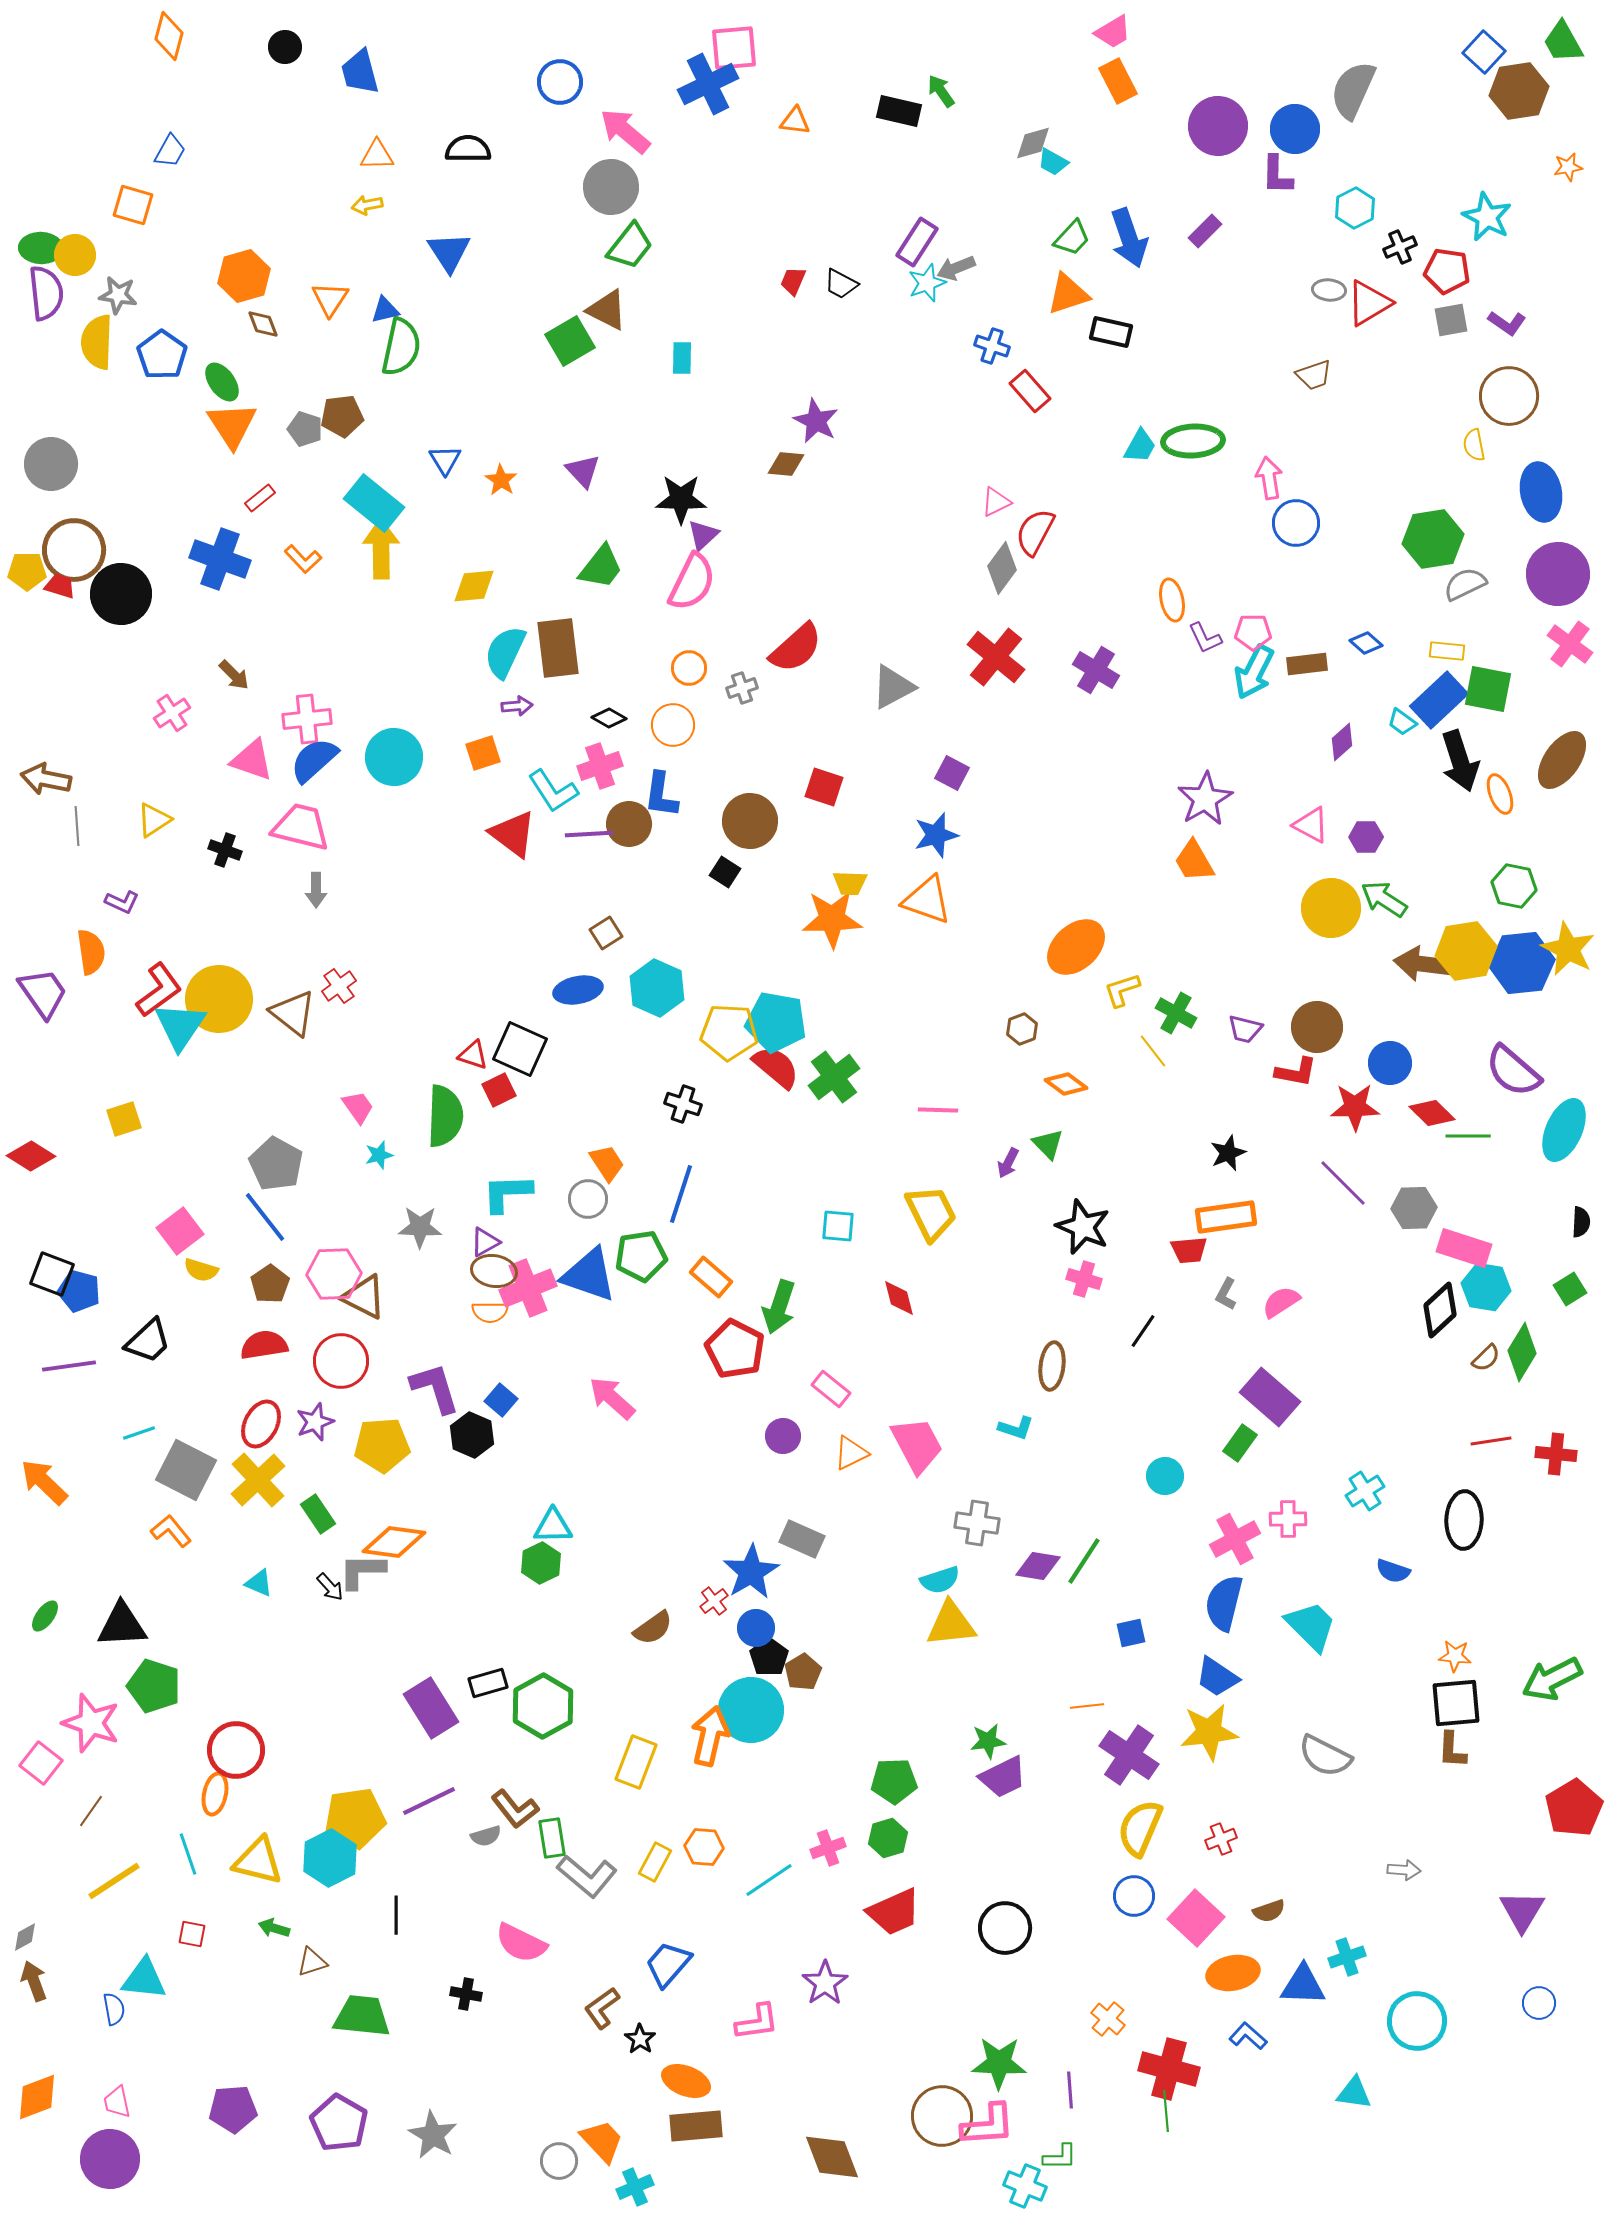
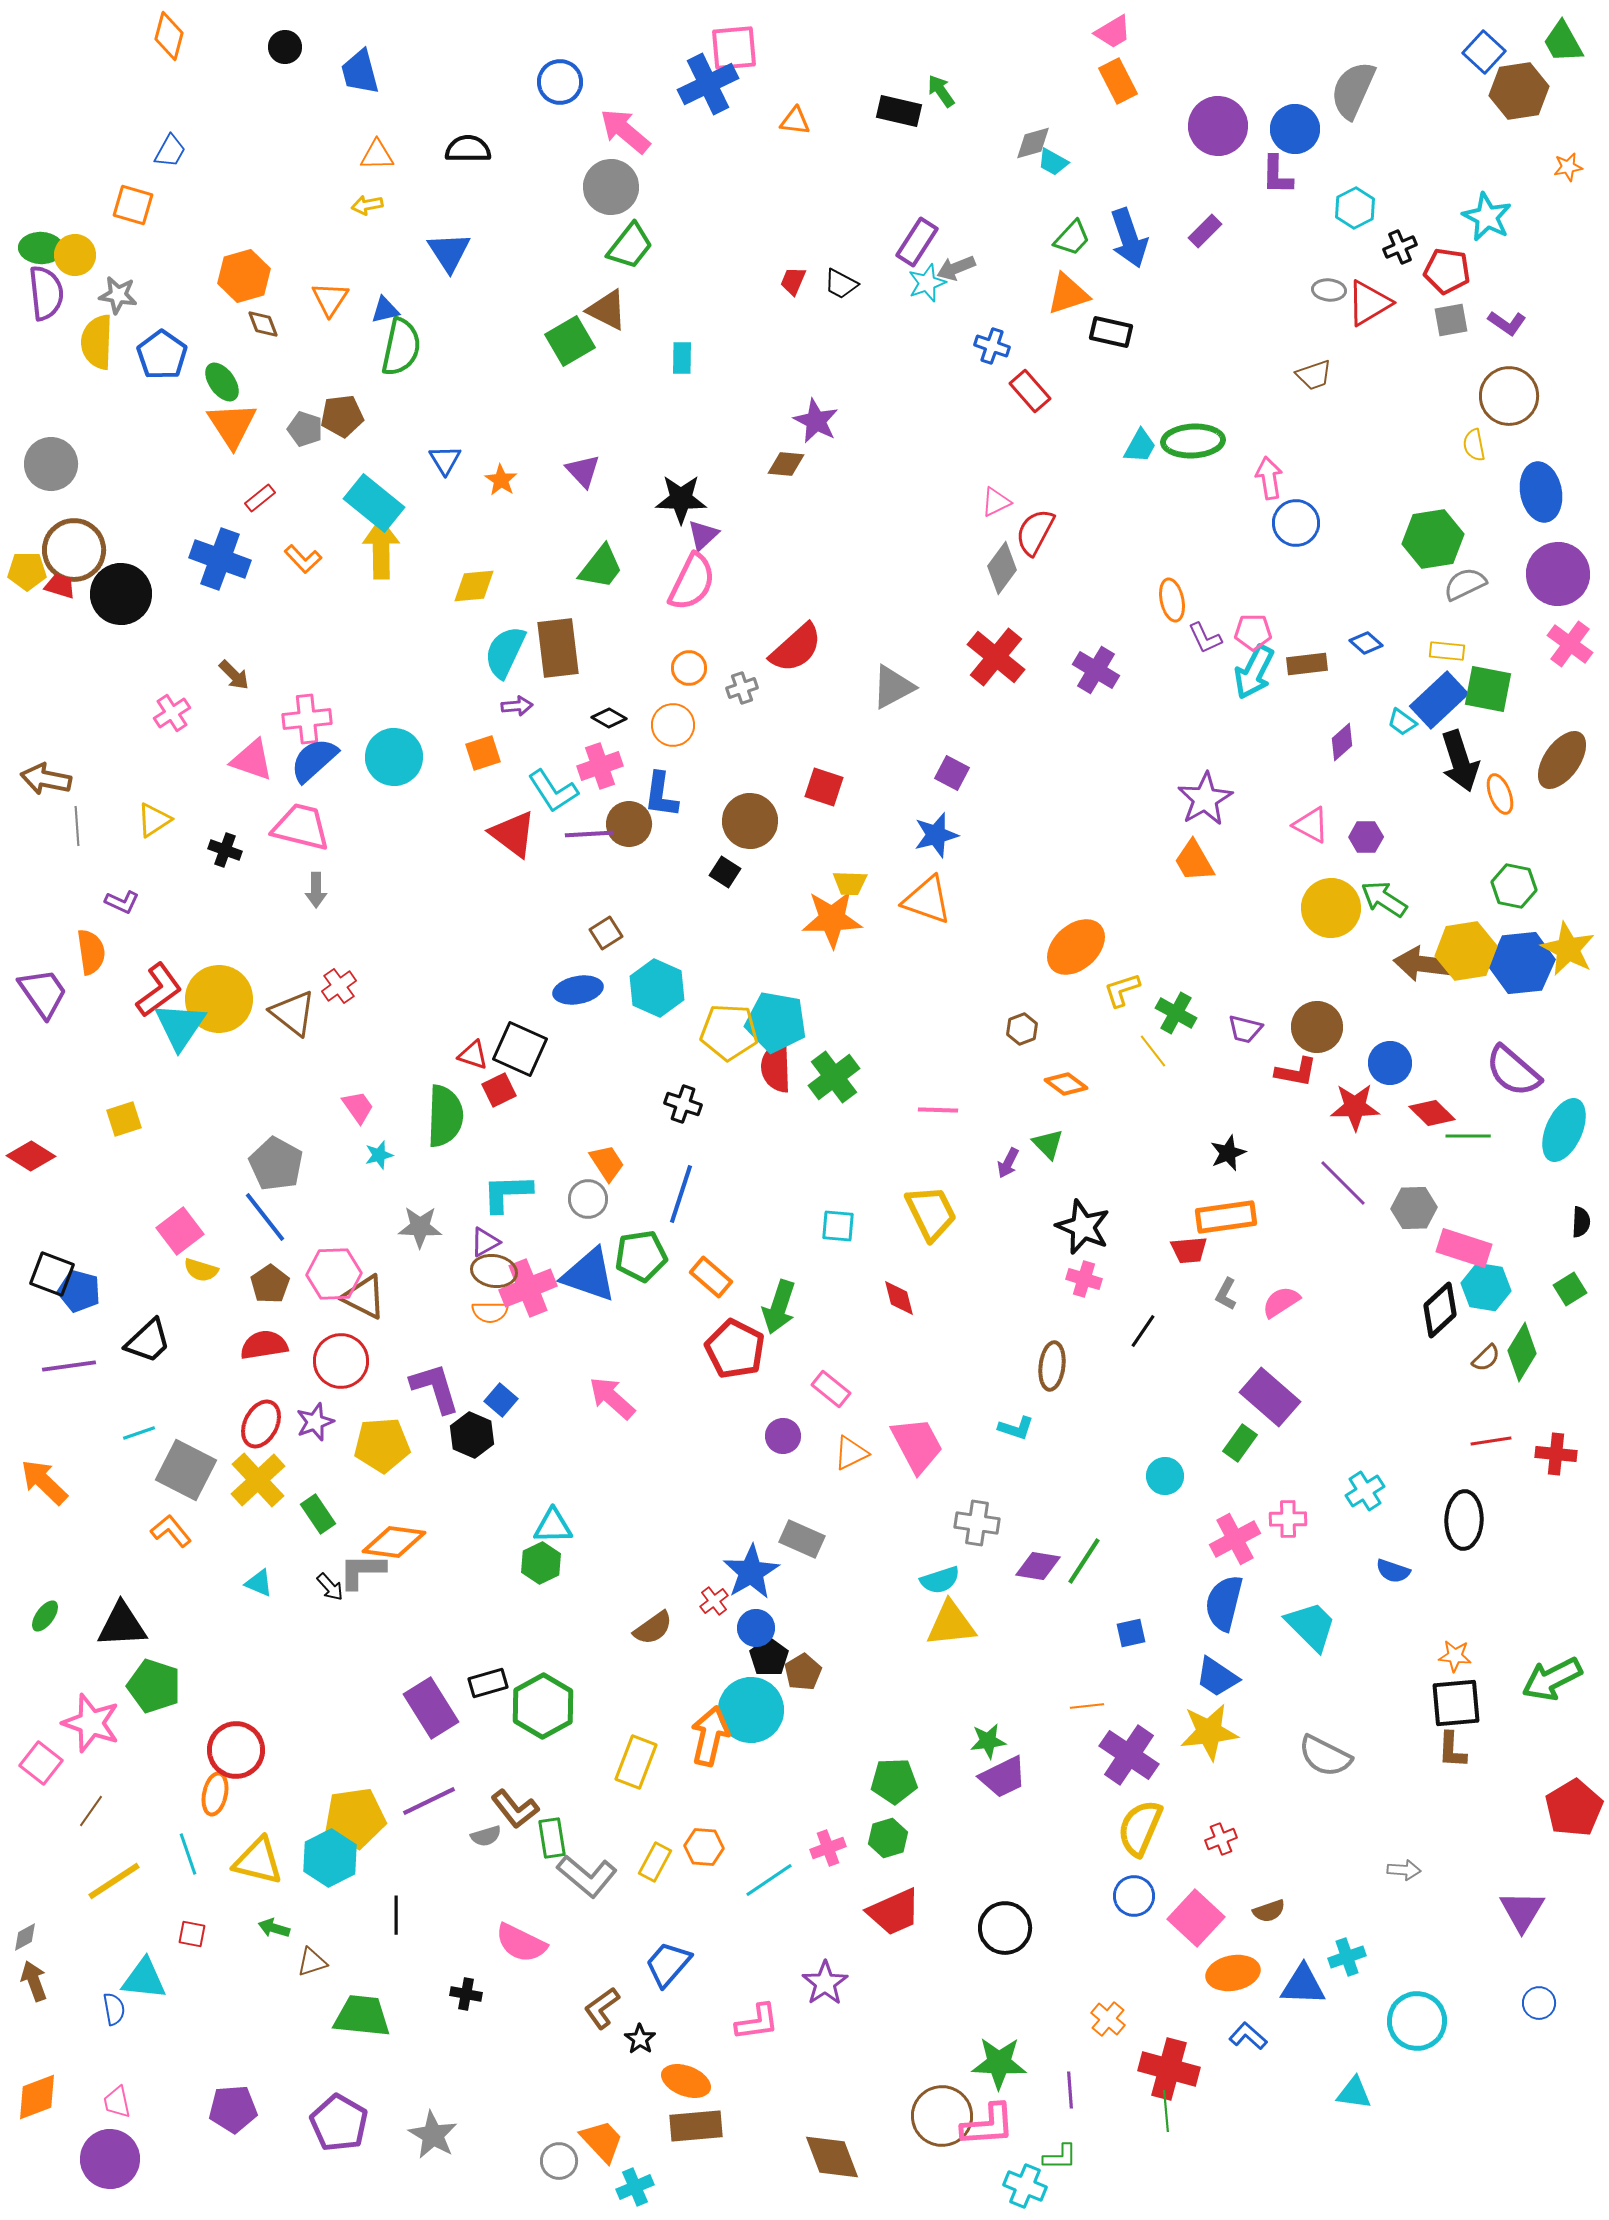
red semicircle at (776, 1067): rotated 132 degrees counterclockwise
